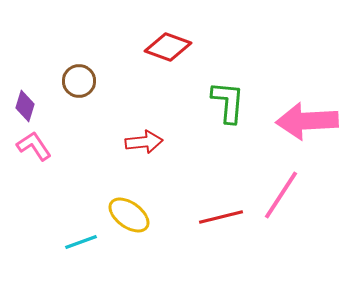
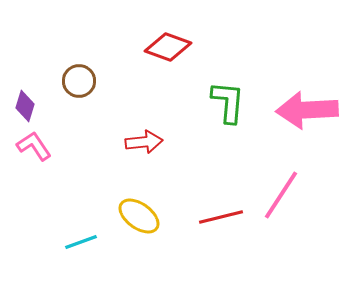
pink arrow: moved 11 px up
yellow ellipse: moved 10 px right, 1 px down
